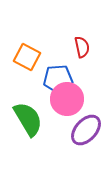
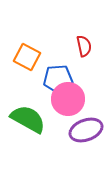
red semicircle: moved 2 px right, 1 px up
pink circle: moved 1 px right
green semicircle: rotated 30 degrees counterclockwise
purple ellipse: rotated 28 degrees clockwise
